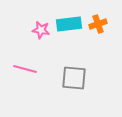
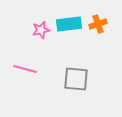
pink star: rotated 24 degrees counterclockwise
gray square: moved 2 px right, 1 px down
